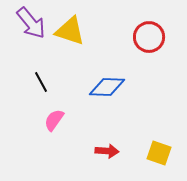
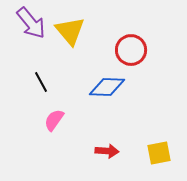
yellow triangle: rotated 32 degrees clockwise
red circle: moved 18 px left, 13 px down
yellow square: rotated 30 degrees counterclockwise
